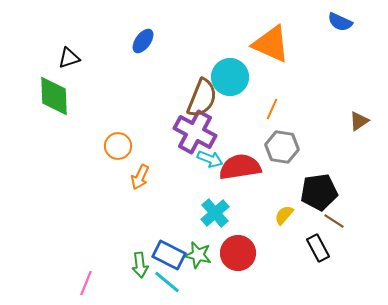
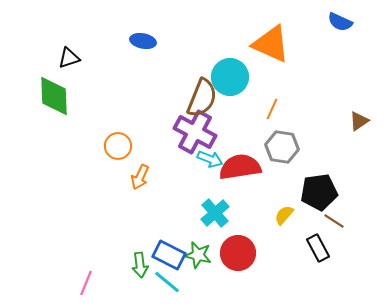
blue ellipse: rotated 65 degrees clockwise
